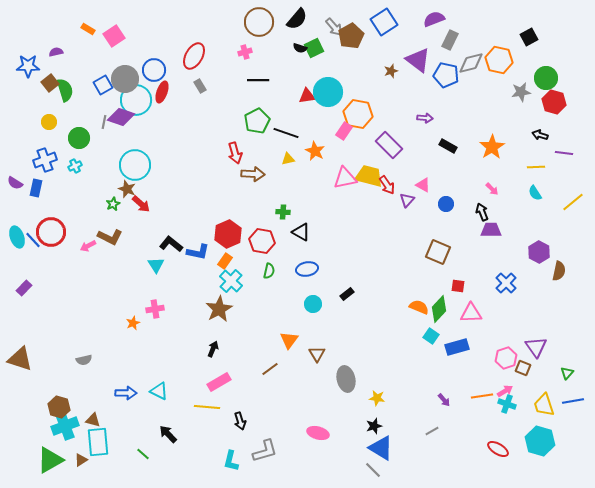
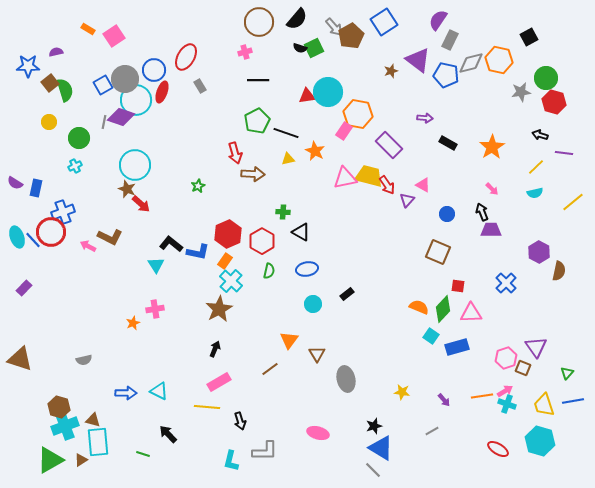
purple semicircle at (434, 19): moved 4 px right, 1 px down; rotated 35 degrees counterclockwise
red ellipse at (194, 56): moved 8 px left, 1 px down
black rectangle at (448, 146): moved 3 px up
blue cross at (45, 160): moved 18 px right, 52 px down
yellow line at (536, 167): rotated 42 degrees counterclockwise
cyan semicircle at (535, 193): rotated 70 degrees counterclockwise
green star at (113, 204): moved 85 px right, 18 px up
blue circle at (446, 204): moved 1 px right, 10 px down
red hexagon at (262, 241): rotated 20 degrees clockwise
pink arrow at (88, 246): rotated 56 degrees clockwise
green diamond at (439, 309): moved 4 px right
black arrow at (213, 349): moved 2 px right
yellow star at (377, 398): moved 25 px right, 6 px up
gray L-shape at (265, 451): rotated 16 degrees clockwise
green line at (143, 454): rotated 24 degrees counterclockwise
